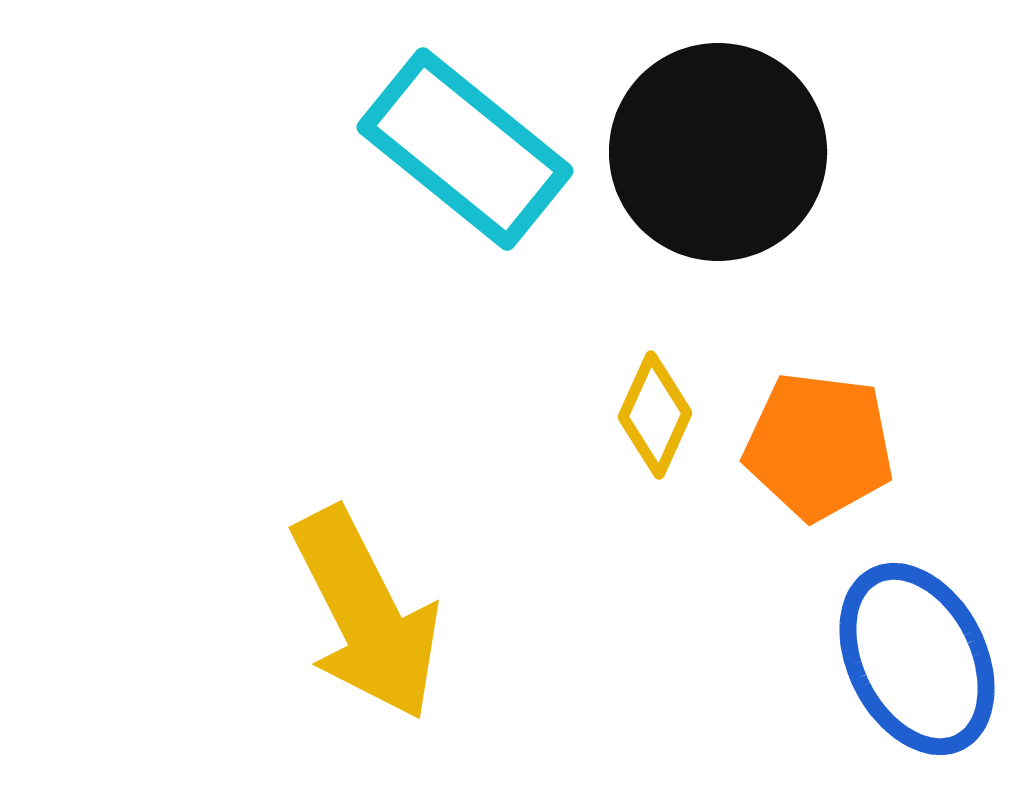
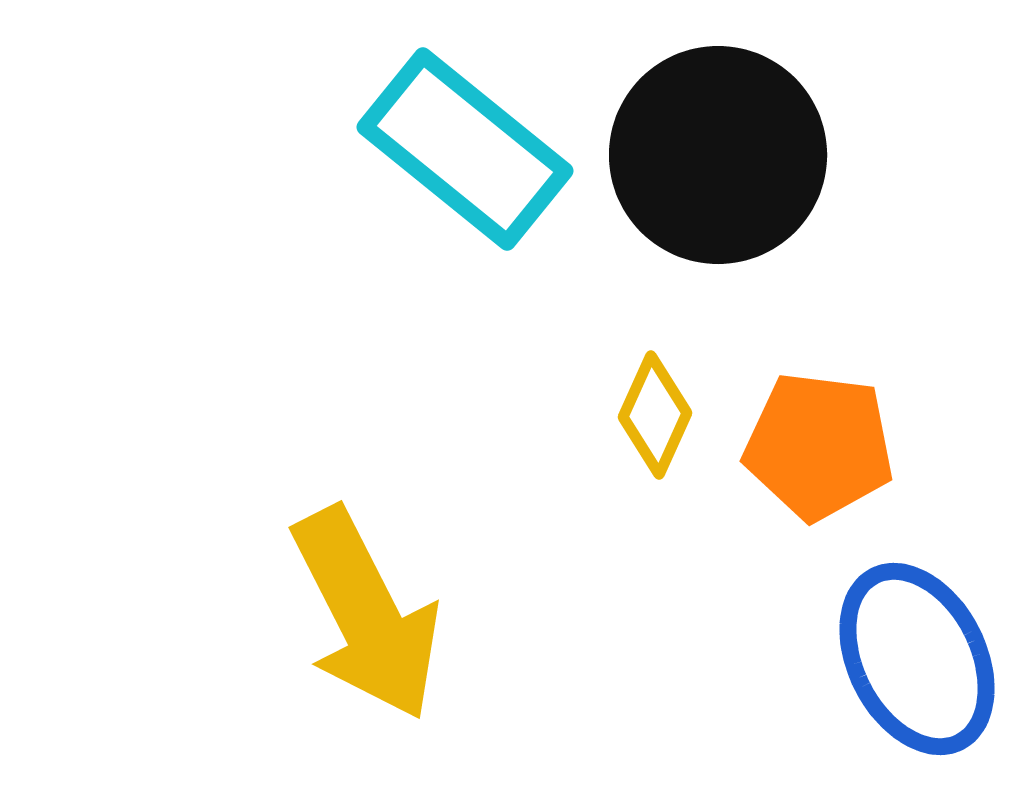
black circle: moved 3 px down
